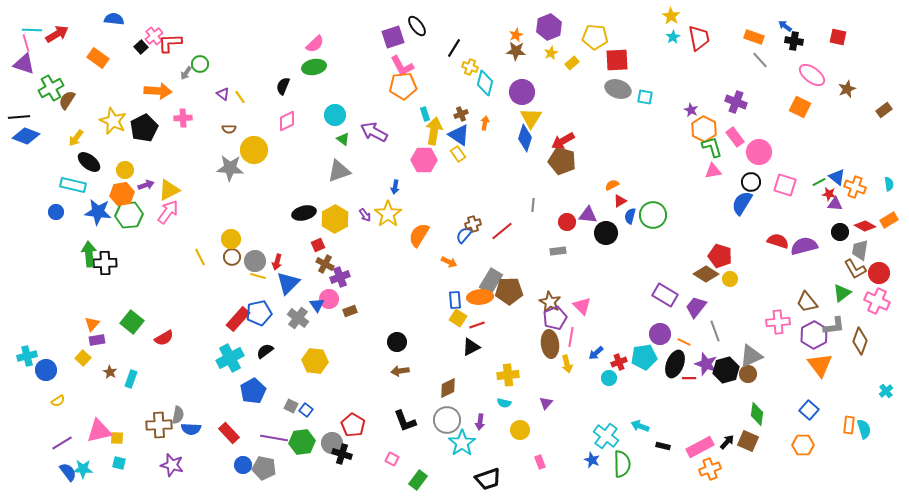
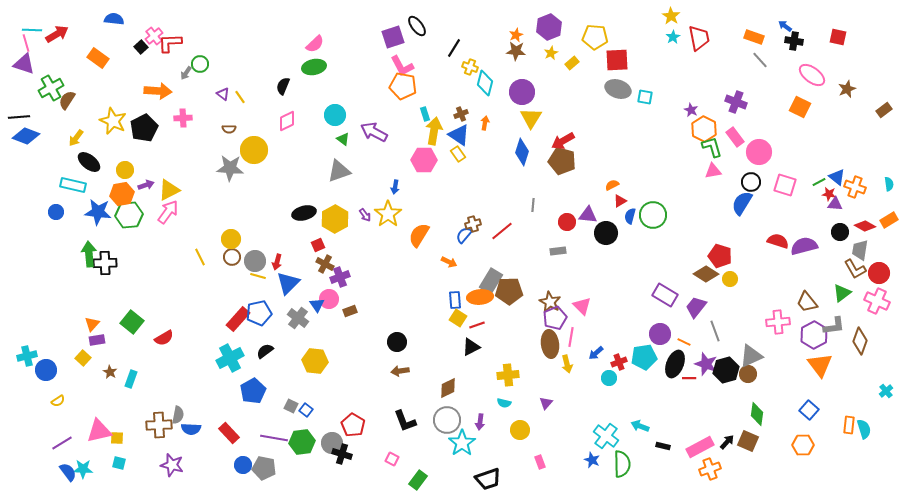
orange pentagon at (403, 86): rotated 16 degrees clockwise
blue diamond at (525, 138): moved 3 px left, 14 px down
